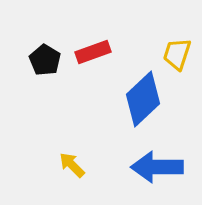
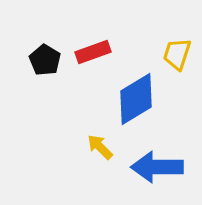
blue diamond: moved 7 px left; rotated 12 degrees clockwise
yellow arrow: moved 28 px right, 18 px up
